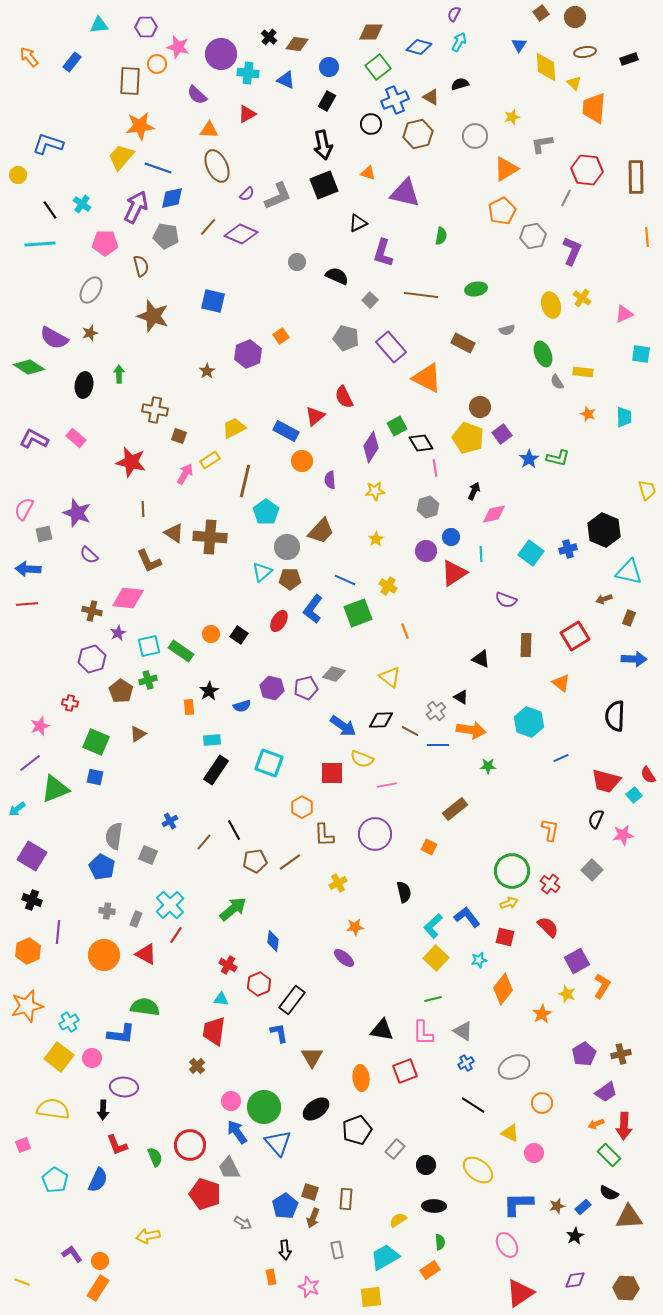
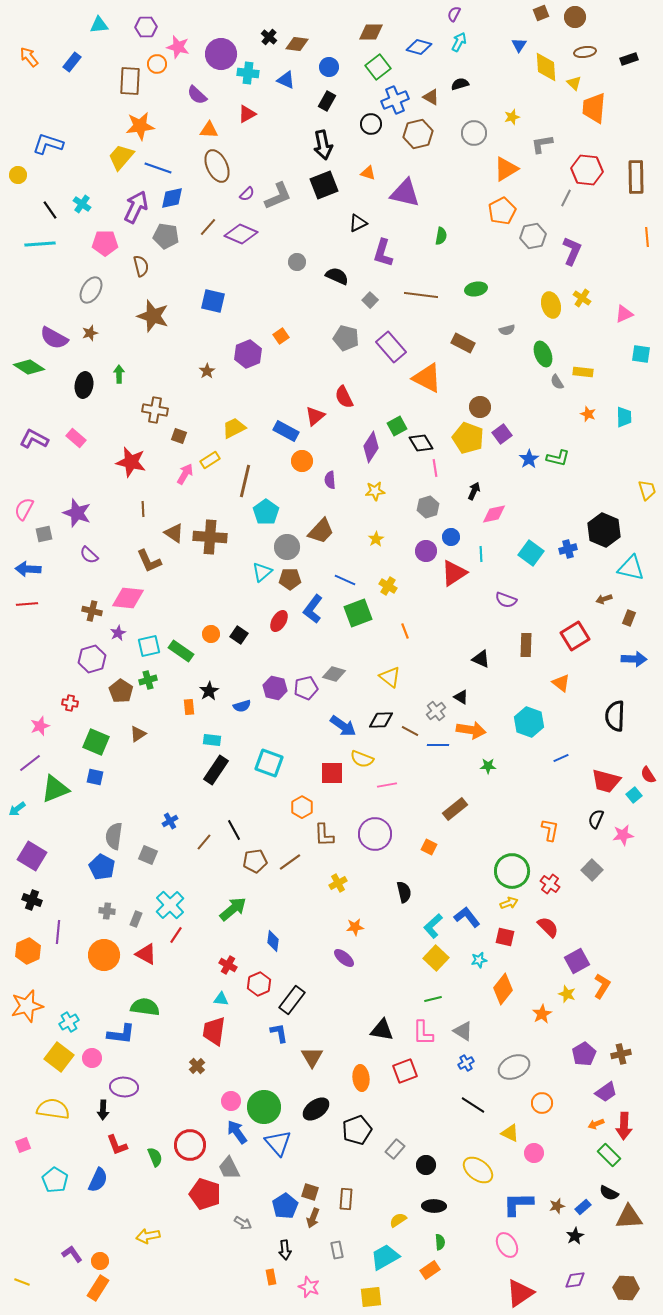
brown square at (541, 13): rotated 14 degrees clockwise
gray circle at (475, 136): moved 1 px left, 3 px up
cyan triangle at (629, 572): moved 2 px right, 4 px up
purple hexagon at (272, 688): moved 3 px right
cyan rectangle at (212, 740): rotated 12 degrees clockwise
